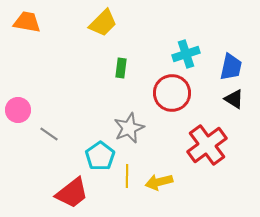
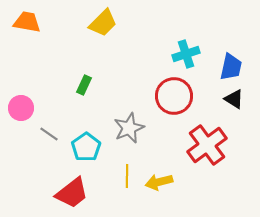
green rectangle: moved 37 px left, 17 px down; rotated 18 degrees clockwise
red circle: moved 2 px right, 3 px down
pink circle: moved 3 px right, 2 px up
cyan pentagon: moved 14 px left, 9 px up
